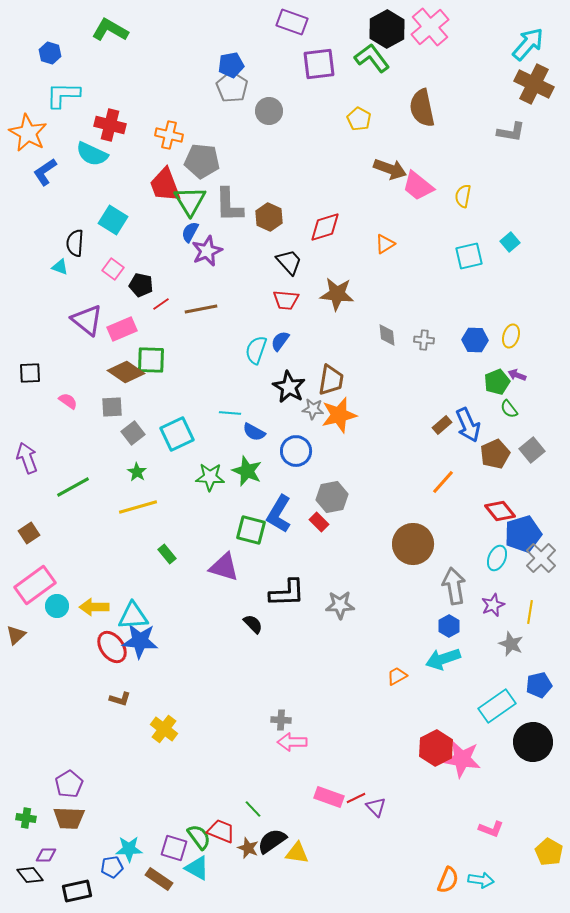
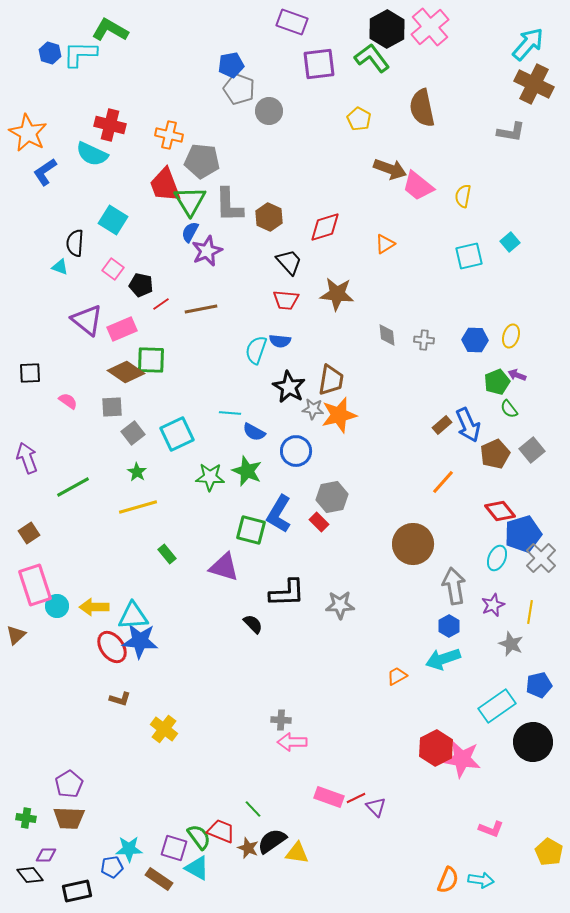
gray pentagon at (232, 87): moved 7 px right, 2 px down; rotated 12 degrees counterclockwise
cyan L-shape at (63, 95): moved 17 px right, 41 px up
blue semicircle at (280, 341): rotated 120 degrees counterclockwise
pink rectangle at (35, 585): rotated 72 degrees counterclockwise
